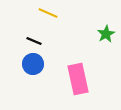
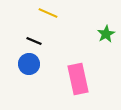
blue circle: moved 4 px left
